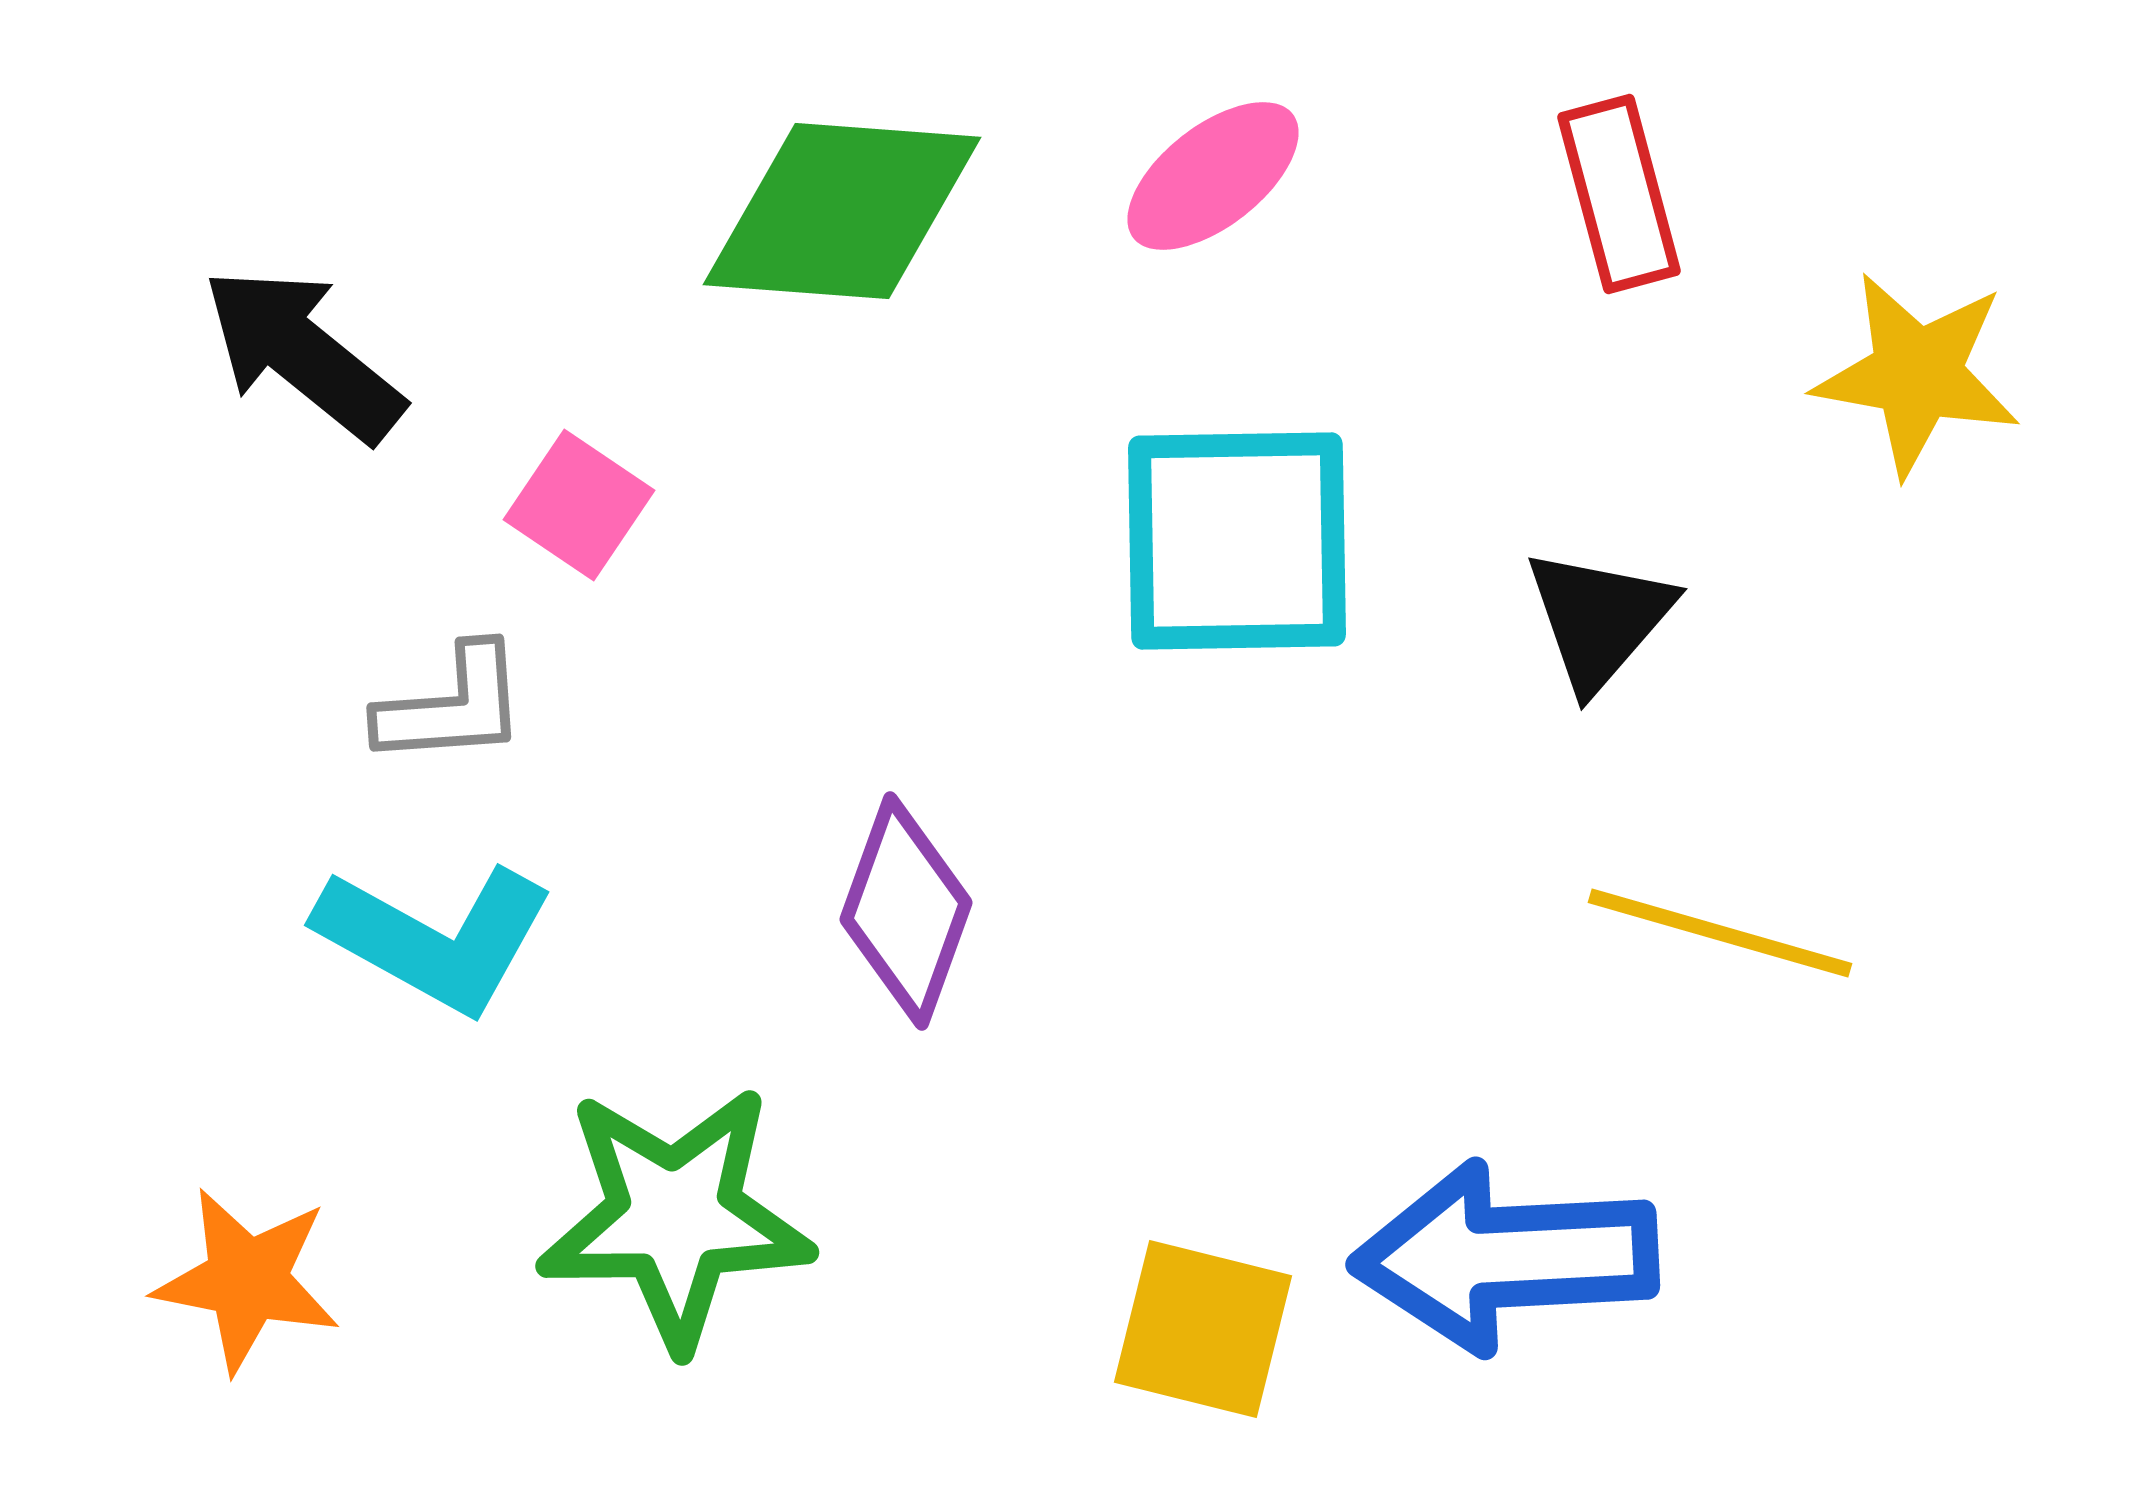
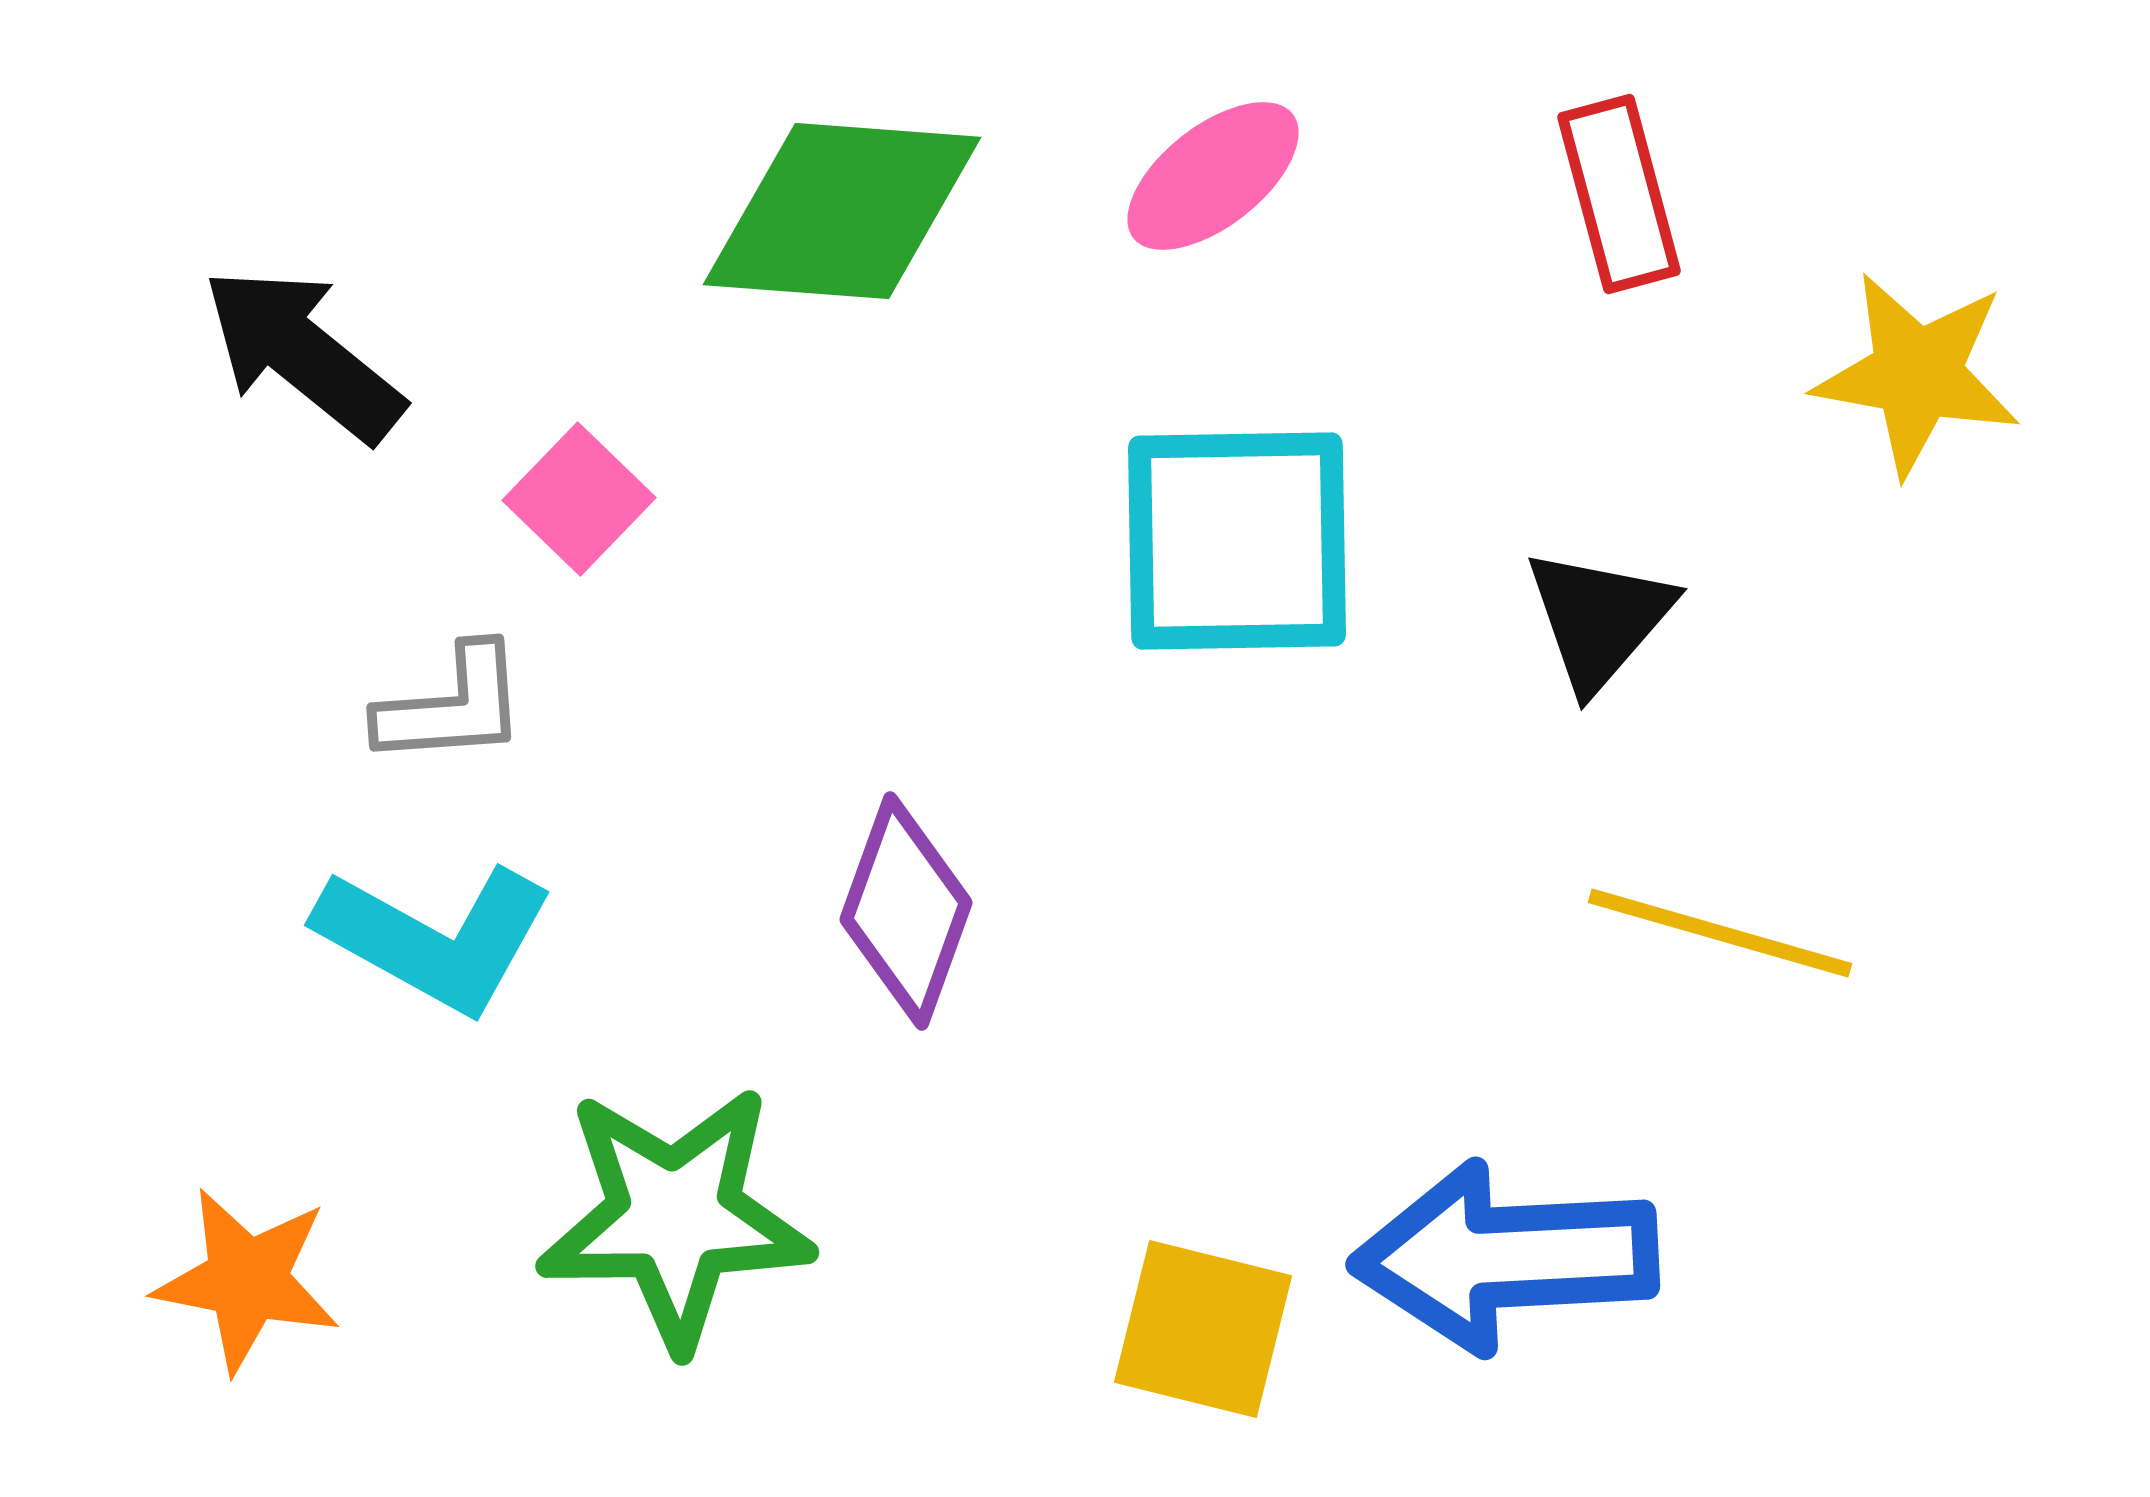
pink square: moved 6 px up; rotated 10 degrees clockwise
